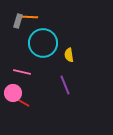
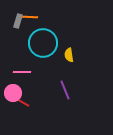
pink line: rotated 12 degrees counterclockwise
purple line: moved 5 px down
